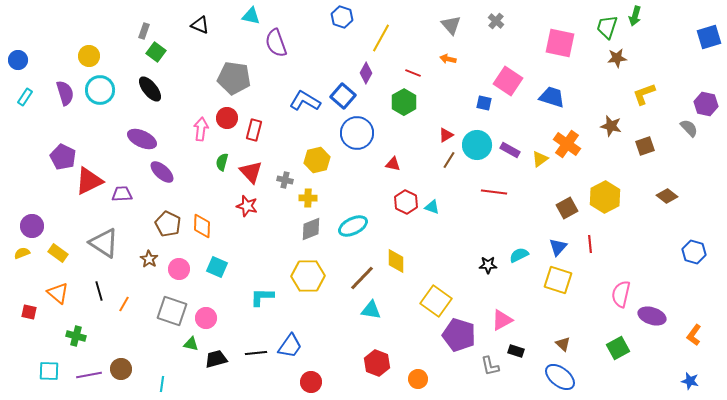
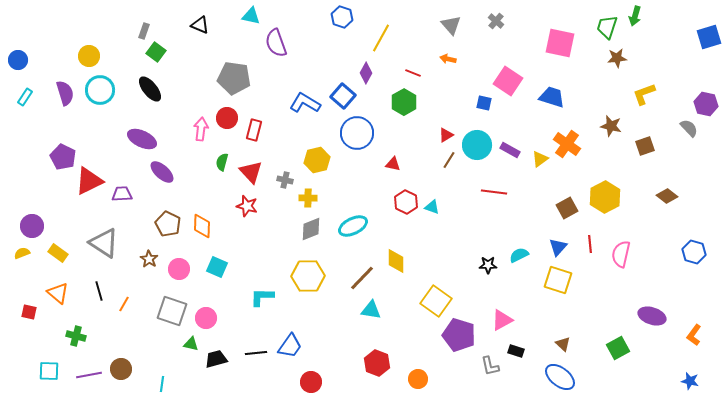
blue L-shape at (305, 101): moved 2 px down
pink semicircle at (621, 294): moved 40 px up
